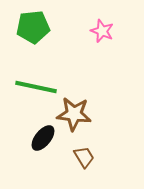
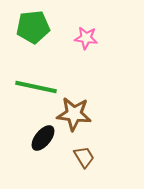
pink star: moved 16 px left, 7 px down; rotated 15 degrees counterclockwise
